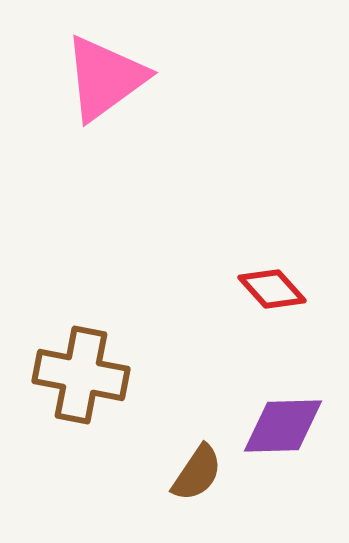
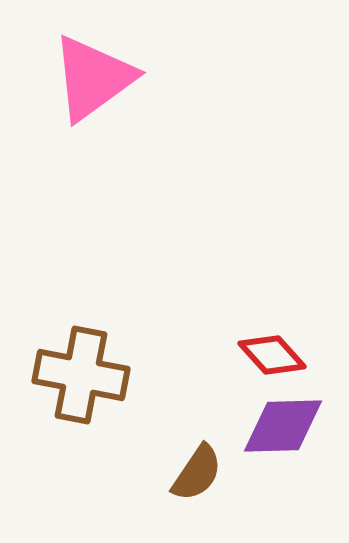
pink triangle: moved 12 px left
red diamond: moved 66 px down
